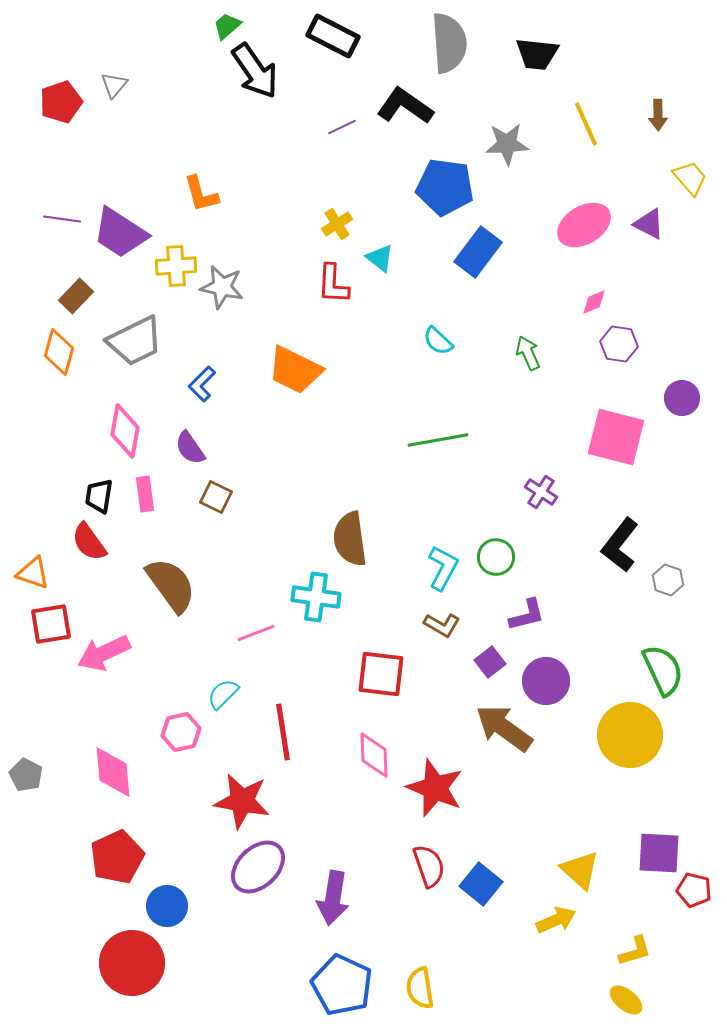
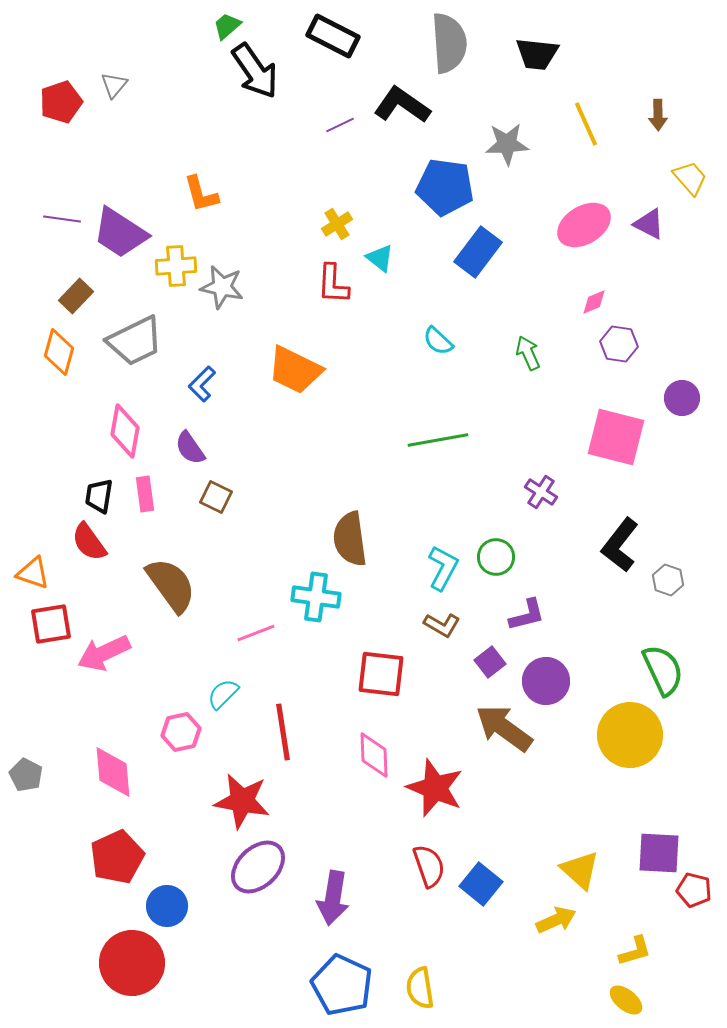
black L-shape at (405, 106): moved 3 px left, 1 px up
purple line at (342, 127): moved 2 px left, 2 px up
